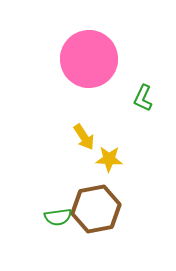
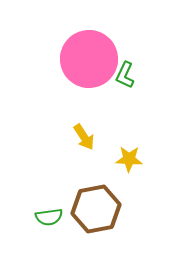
green L-shape: moved 18 px left, 23 px up
yellow star: moved 20 px right
green semicircle: moved 9 px left
